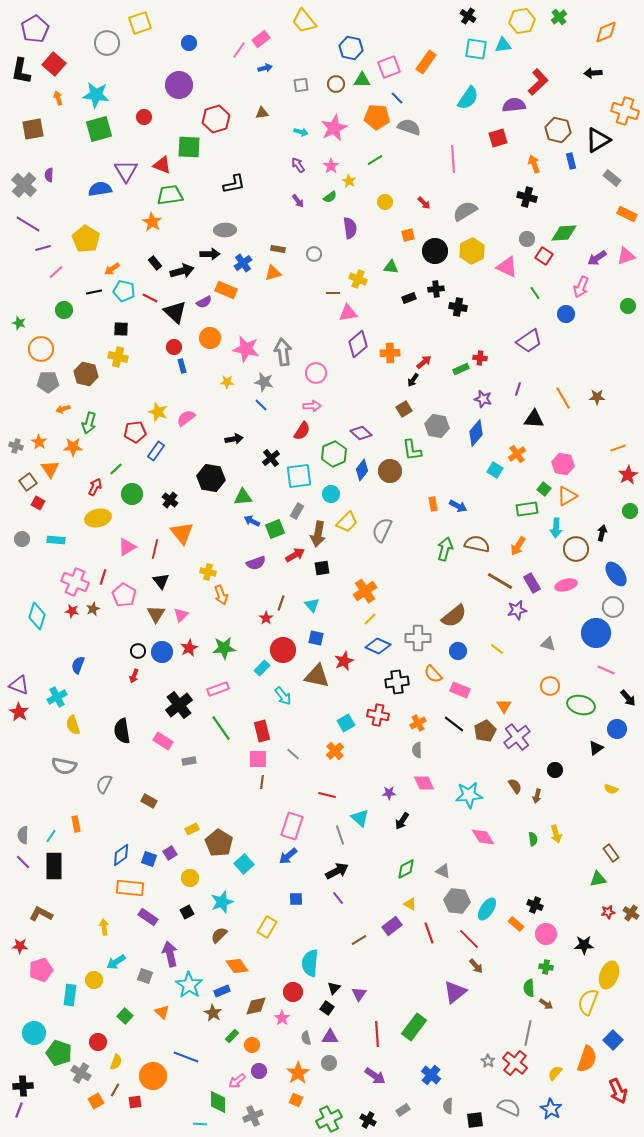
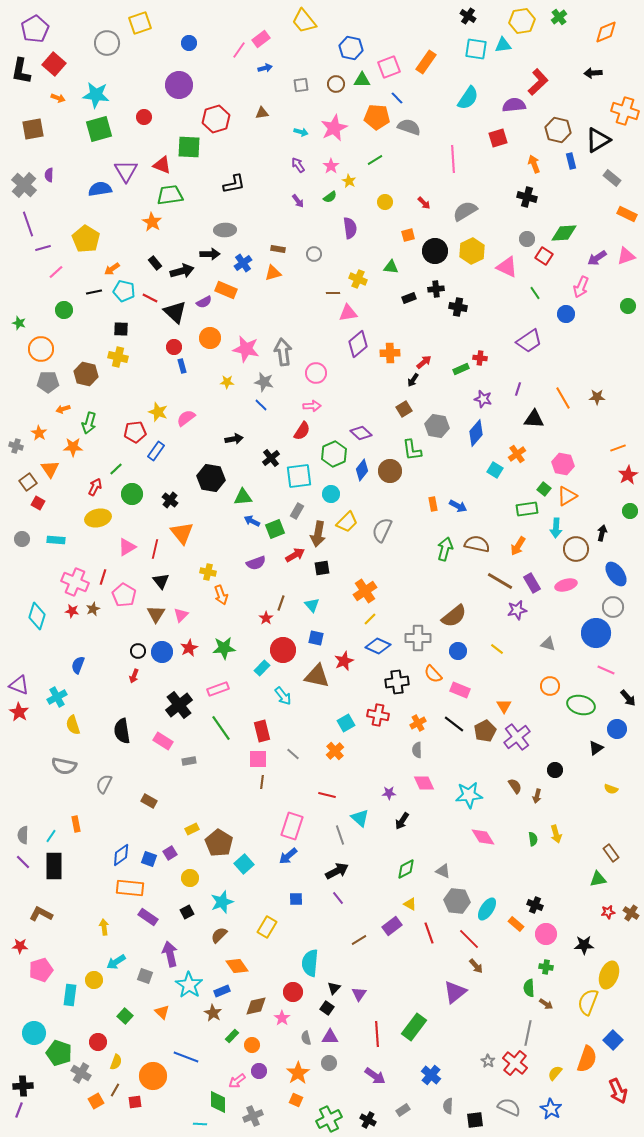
orange arrow at (58, 98): rotated 128 degrees clockwise
purple line at (28, 224): rotated 40 degrees clockwise
orange star at (39, 442): moved 9 px up
